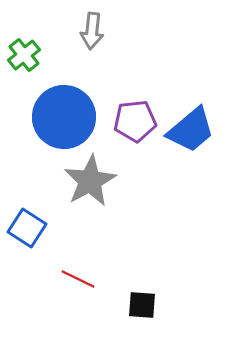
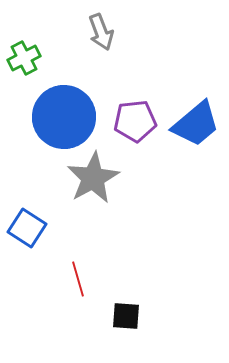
gray arrow: moved 9 px right, 1 px down; rotated 27 degrees counterclockwise
green cross: moved 3 px down; rotated 12 degrees clockwise
blue trapezoid: moved 5 px right, 6 px up
gray star: moved 3 px right, 3 px up
red line: rotated 48 degrees clockwise
black square: moved 16 px left, 11 px down
